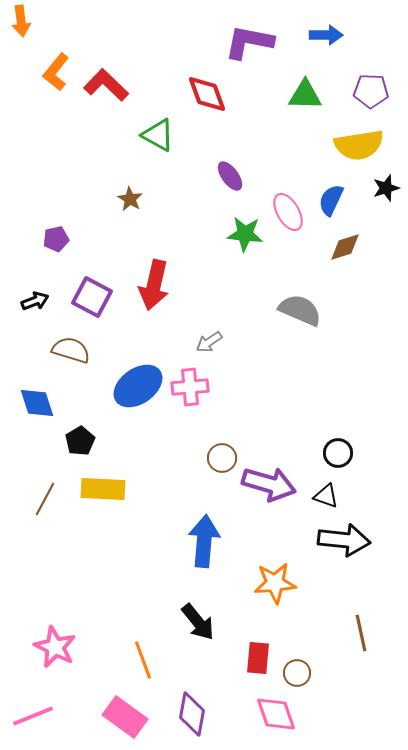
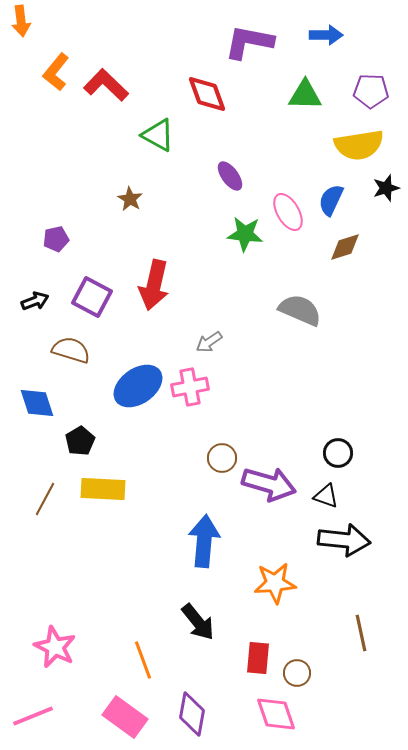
pink cross at (190, 387): rotated 6 degrees counterclockwise
